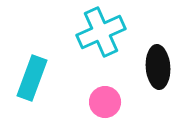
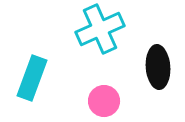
cyan cross: moved 1 px left, 3 px up
pink circle: moved 1 px left, 1 px up
